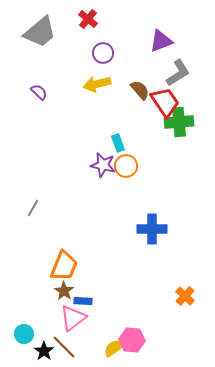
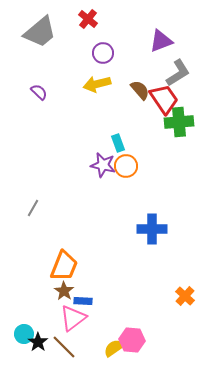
red trapezoid: moved 1 px left, 3 px up
black star: moved 6 px left, 9 px up
